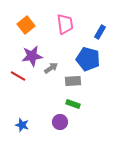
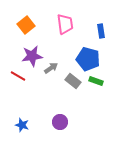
blue rectangle: moved 1 px right, 1 px up; rotated 40 degrees counterclockwise
gray rectangle: rotated 42 degrees clockwise
green rectangle: moved 23 px right, 23 px up
